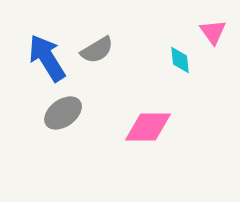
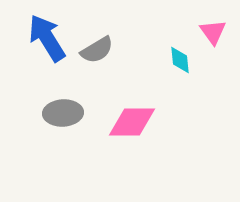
blue arrow: moved 20 px up
gray ellipse: rotated 33 degrees clockwise
pink diamond: moved 16 px left, 5 px up
